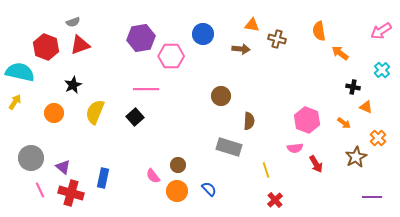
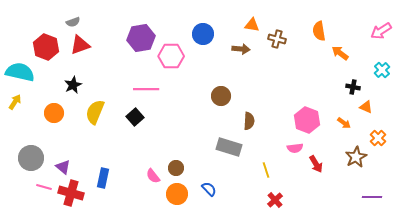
brown circle at (178, 165): moved 2 px left, 3 px down
pink line at (40, 190): moved 4 px right, 3 px up; rotated 49 degrees counterclockwise
orange circle at (177, 191): moved 3 px down
